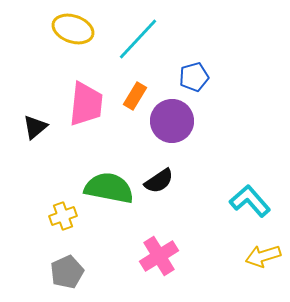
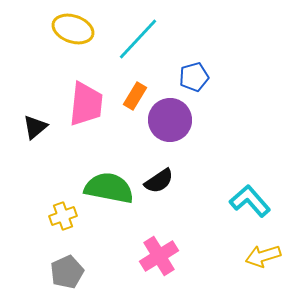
purple circle: moved 2 px left, 1 px up
